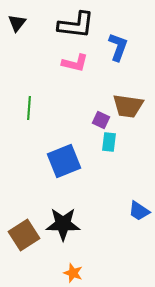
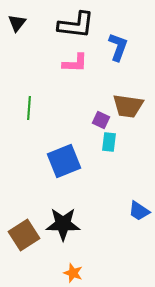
pink L-shape: rotated 12 degrees counterclockwise
